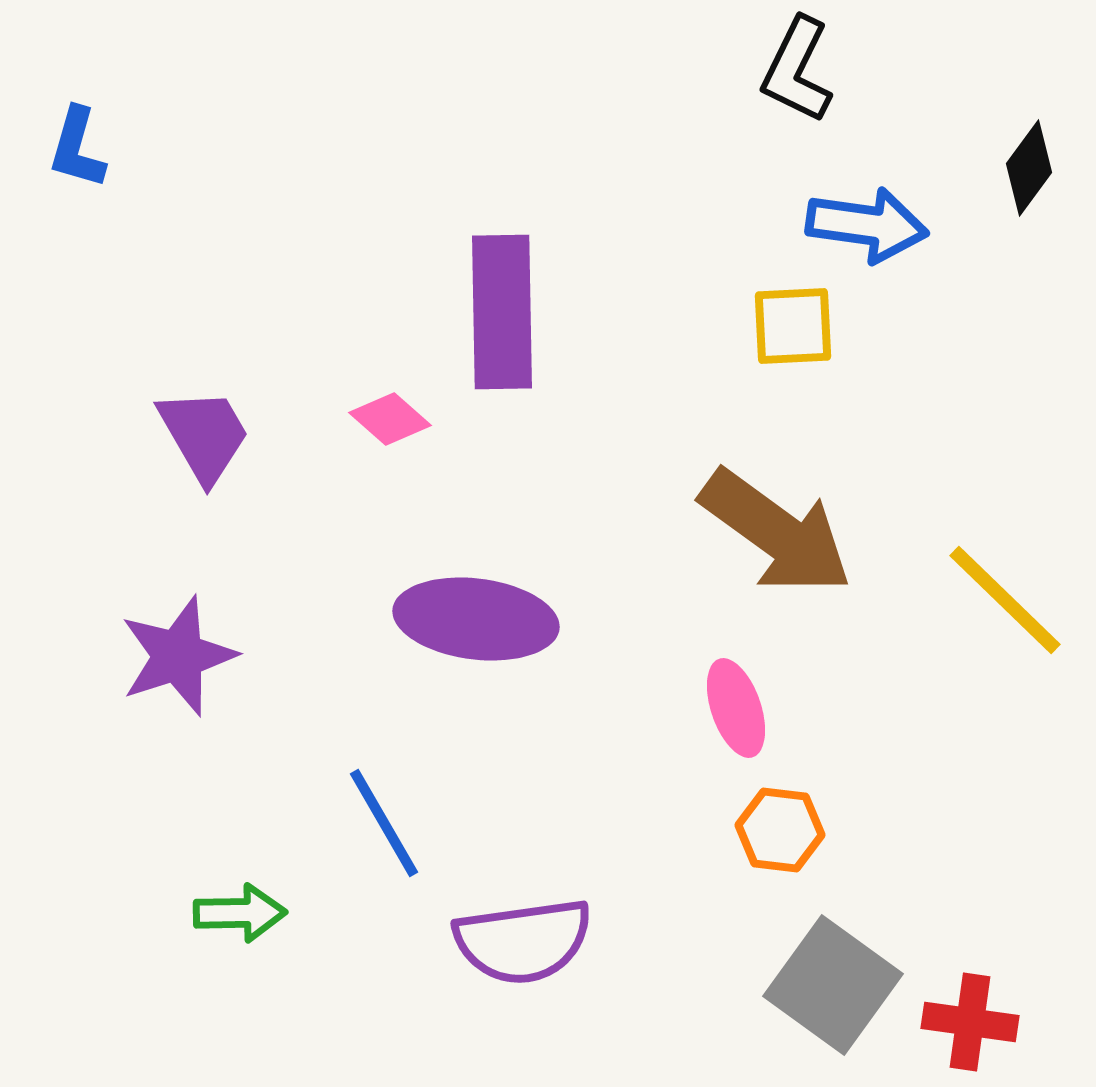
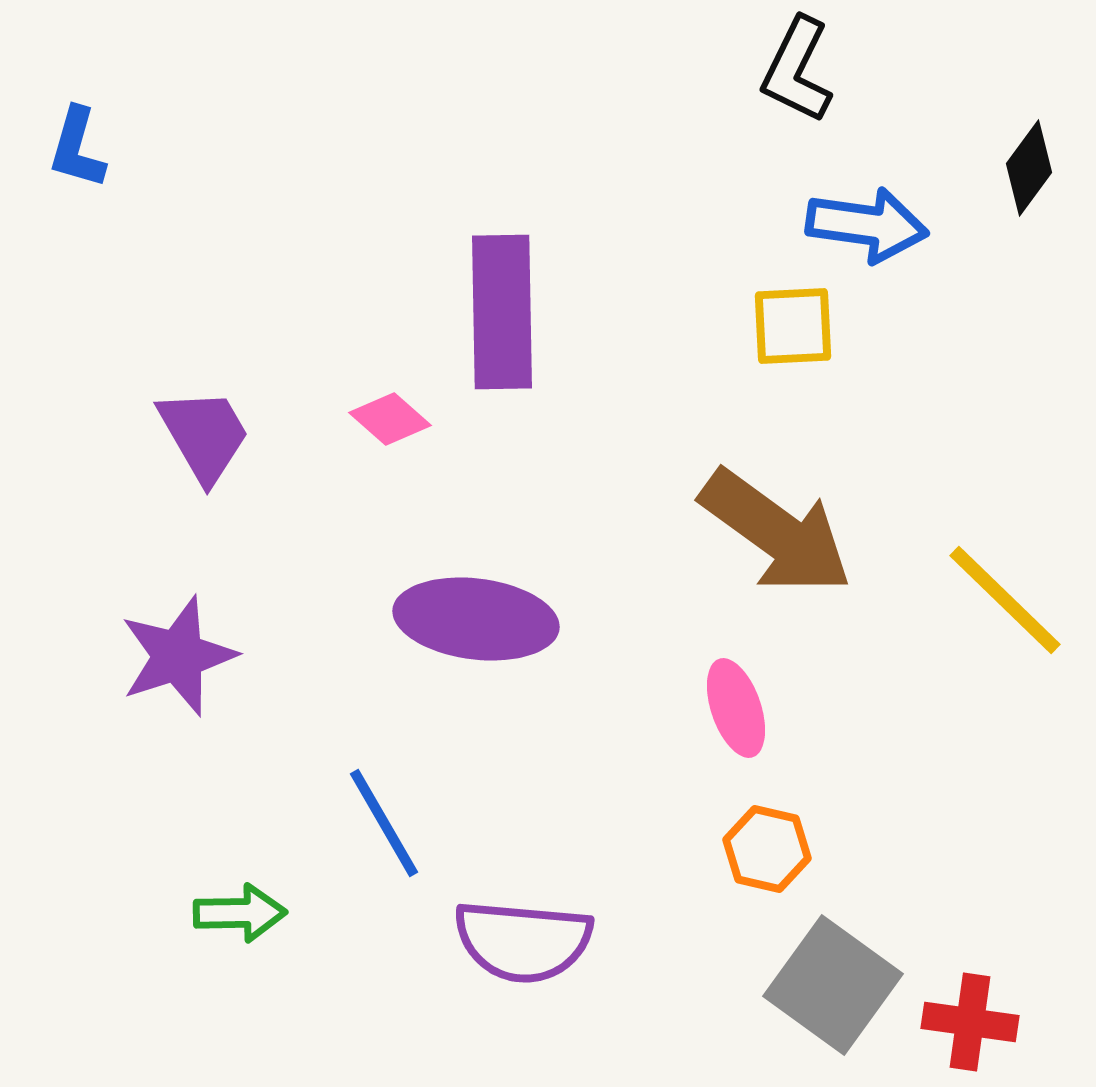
orange hexagon: moved 13 px left, 19 px down; rotated 6 degrees clockwise
purple semicircle: rotated 13 degrees clockwise
